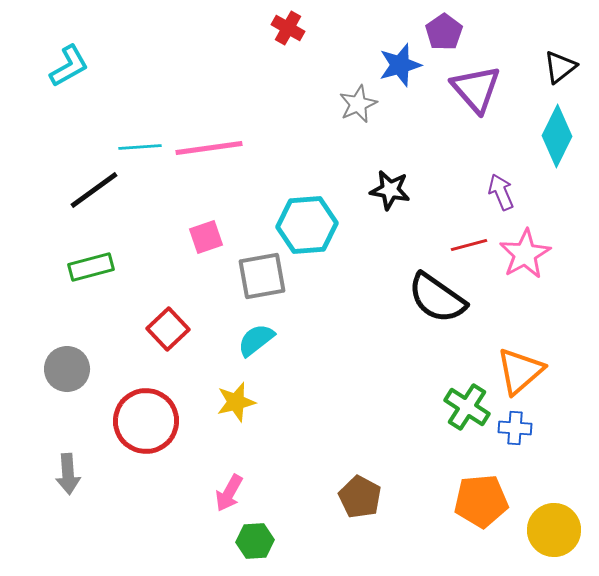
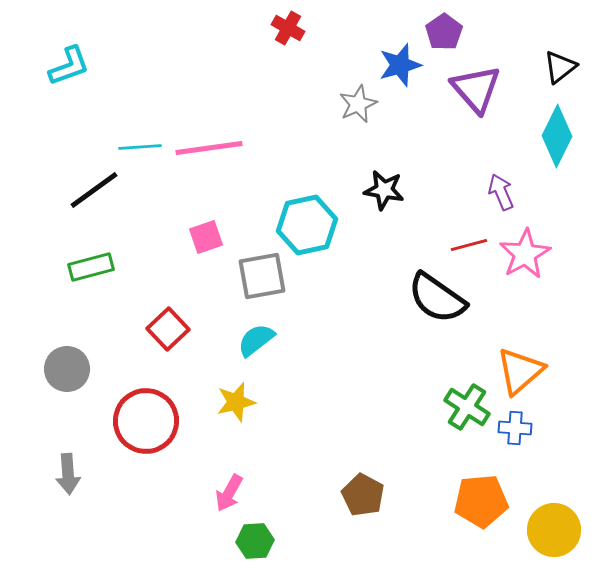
cyan L-shape: rotated 9 degrees clockwise
black star: moved 6 px left
cyan hexagon: rotated 8 degrees counterclockwise
brown pentagon: moved 3 px right, 2 px up
